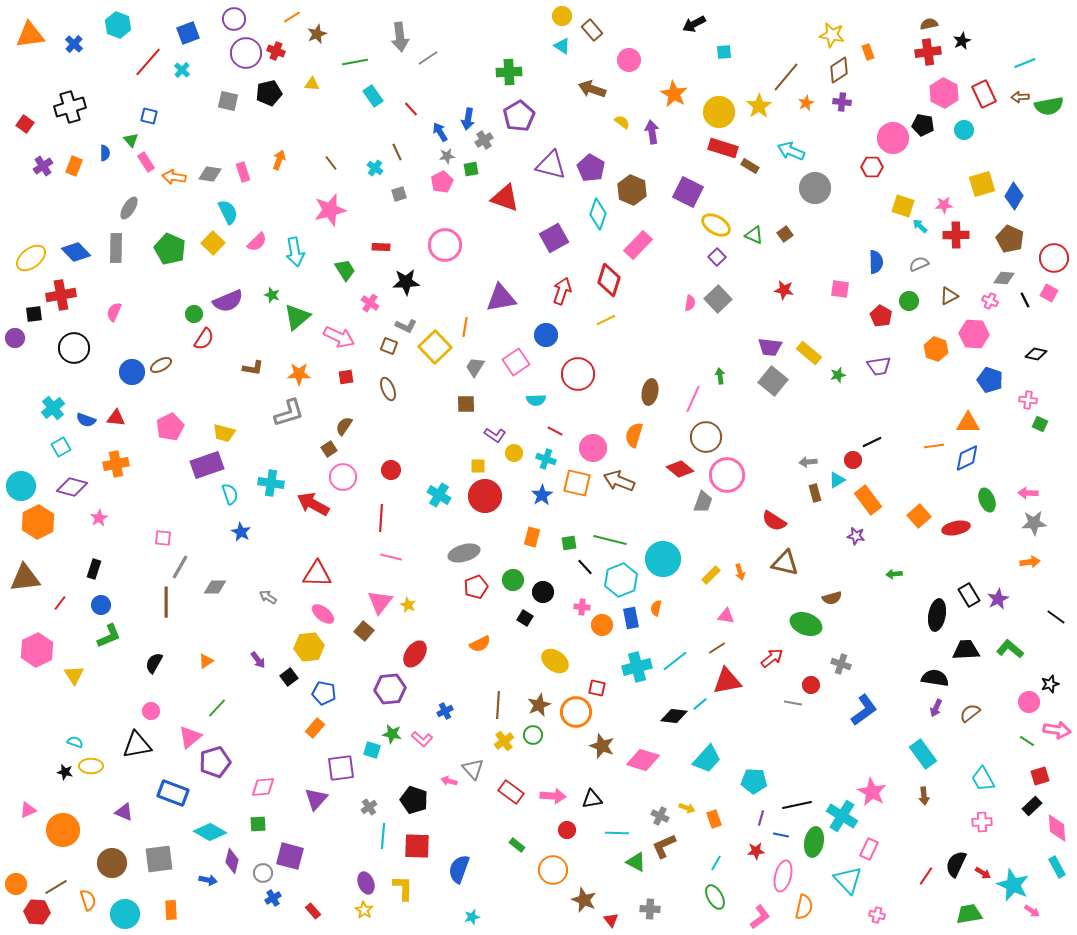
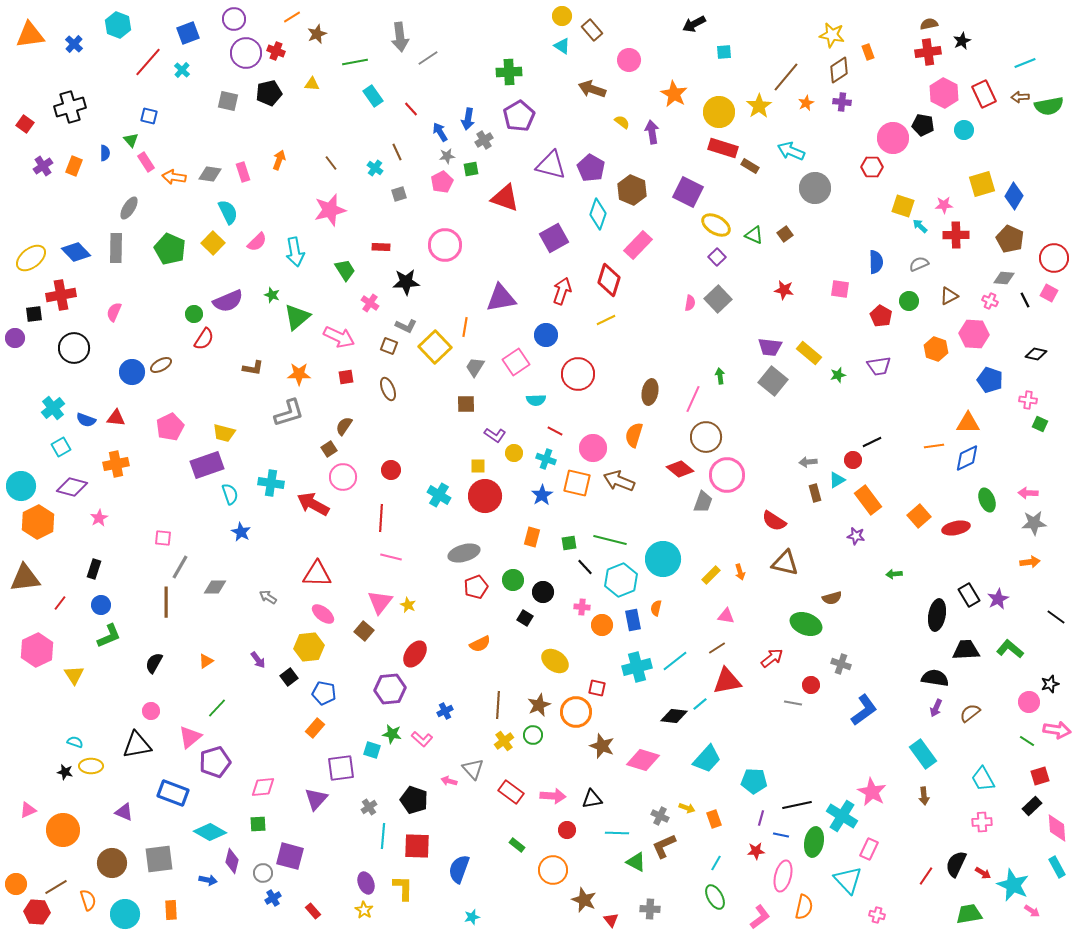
blue rectangle at (631, 618): moved 2 px right, 2 px down
